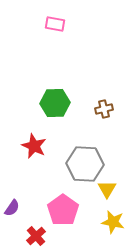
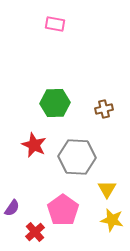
red star: moved 1 px up
gray hexagon: moved 8 px left, 7 px up
yellow star: moved 1 px left, 2 px up
red cross: moved 1 px left, 4 px up
